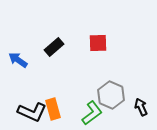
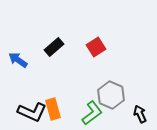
red square: moved 2 px left, 4 px down; rotated 30 degrees counterclockwise
black arrow: moved 1 px left, 7 px down
